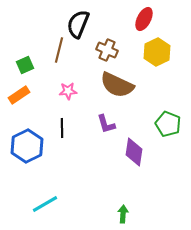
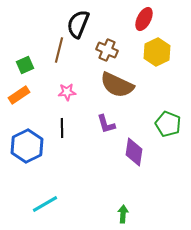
pink star: moved 1 px left, 1 px down
